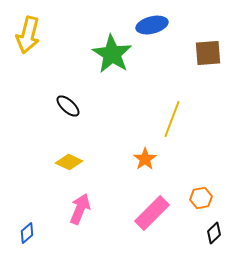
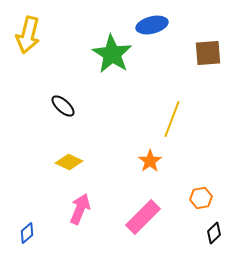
black ellipse: moved 5 px left
orange star: moved 5 px right, 2 px down
pink rectangle: moved 9 px left, 4 px down
